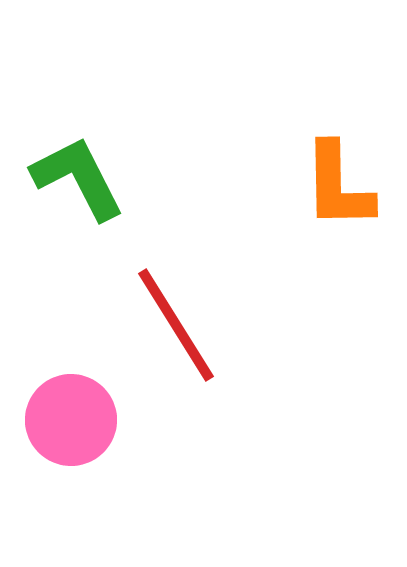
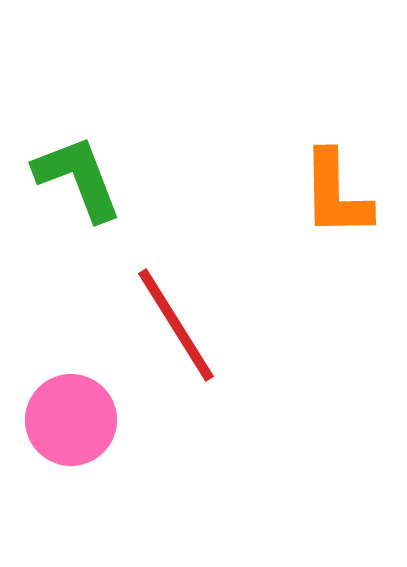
green L-shape: rotated 6 degrees clockwise
orange L-shape: moved 2 px left, 8 px down
